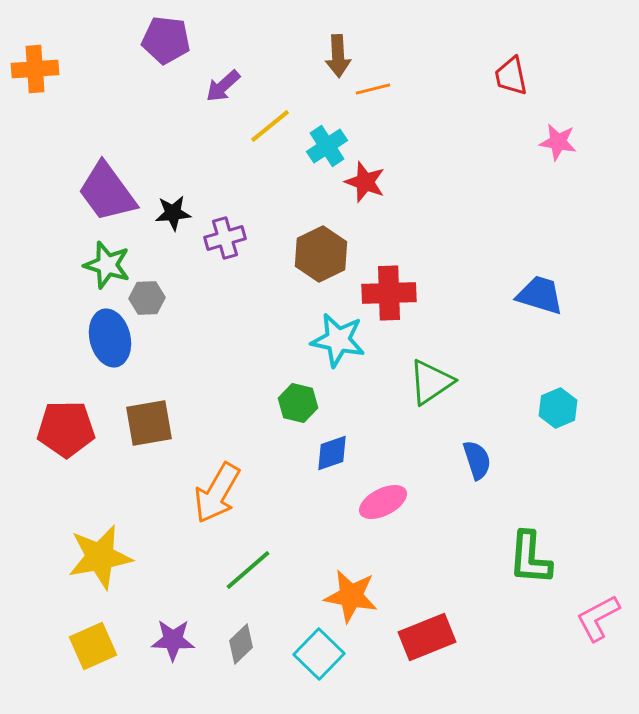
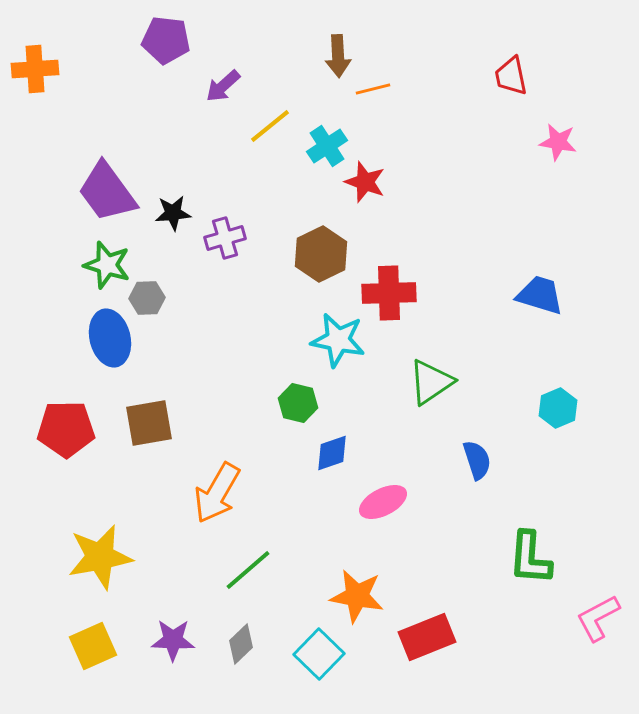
orange star: moved 6 px right
